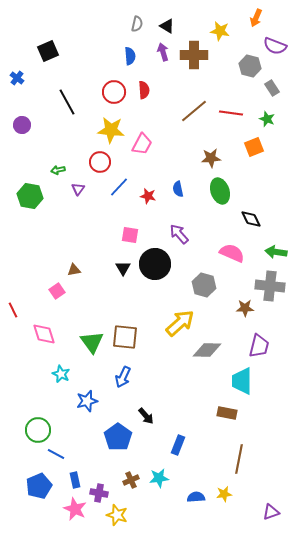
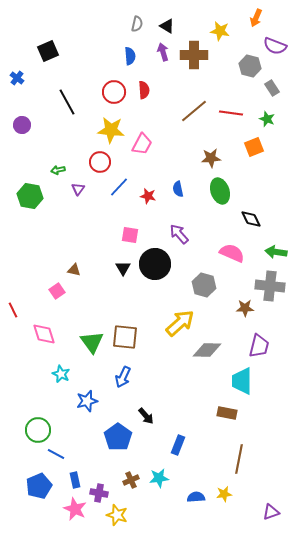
brown triangle at (74, 270): rotated 24 degrees clockwise
